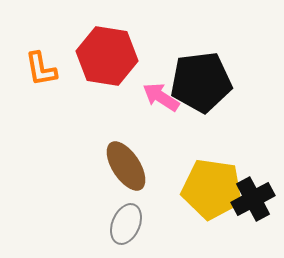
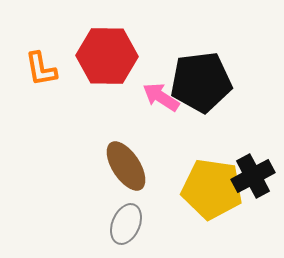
red hexagon: rotated 8 degrees counterclockwise
black cross: moved 23 px up
